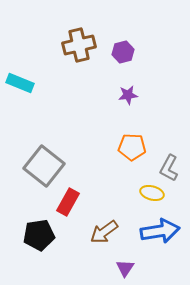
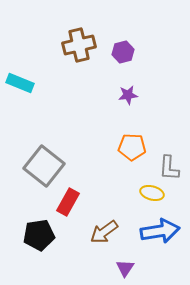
gray L-shape: rotated 24 degrees counterclockwise
